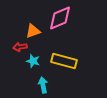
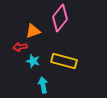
pink diamond: rotated 28 degrees counterclockwise
